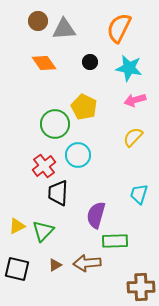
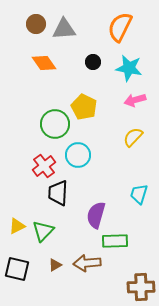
brown circle: moved 2 px left, 3 px down
orange semicircle: moved 1 px right, 1 px up
black circle: moved 3 px right
